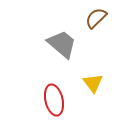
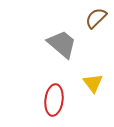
red ellipse: rotated 20 degrees clockwise
